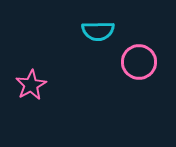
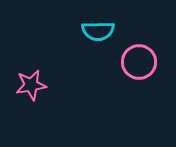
pink star: rotated 20 degrees clockwise
